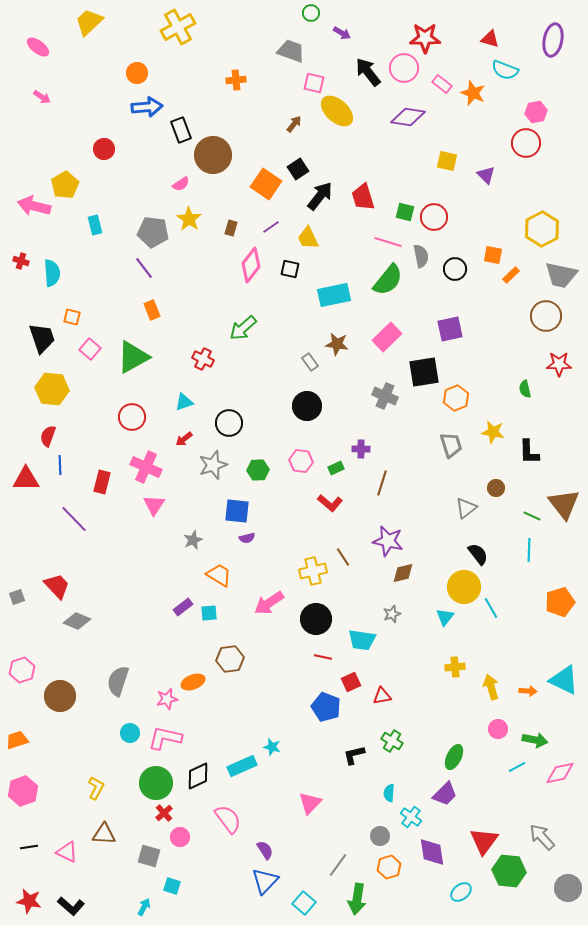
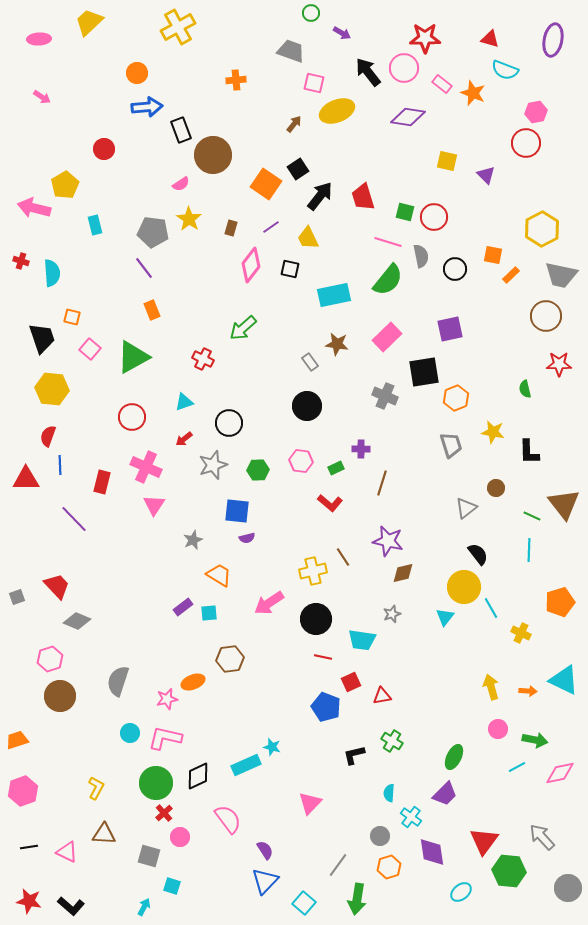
pink ellipse at (38, 47): moved 1 px right, 8 px up; rotated 40 degrees counterclockwise
yellow ellipse at (337, 111): rotated 64 degrees counterclockwise
pink arrow at (34, 206): moved 2 px down
yellow cross at (455, 667): moved 66 px right, 34 px up; rotated 30 degrees clockwise
pink hexagon at (22, 670): moved 28 px right, 11 px up
cyan rectangle at (242, 766): moved 4 px right, 1 px up
